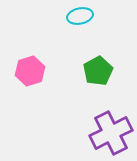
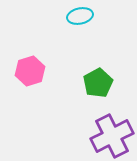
green pentagon: moved 12 px down
purple cross: moved 1 px right, 3 px down
